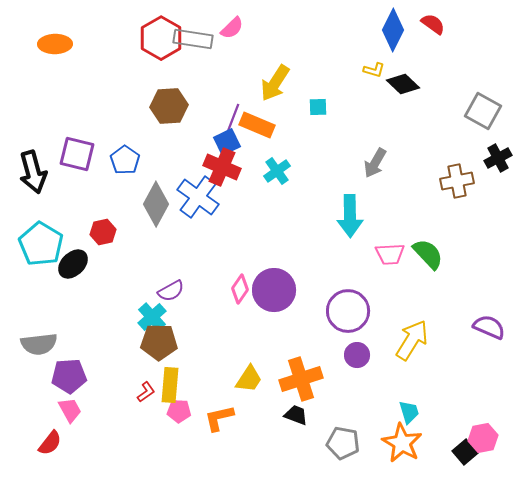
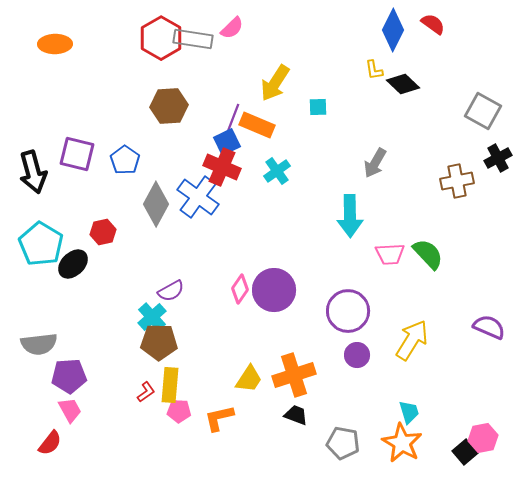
yellow L-shape at (374, 70): rotated 65 degrees clockwise
orange cross at (301, 379): moved 7 px left, 4 px up
